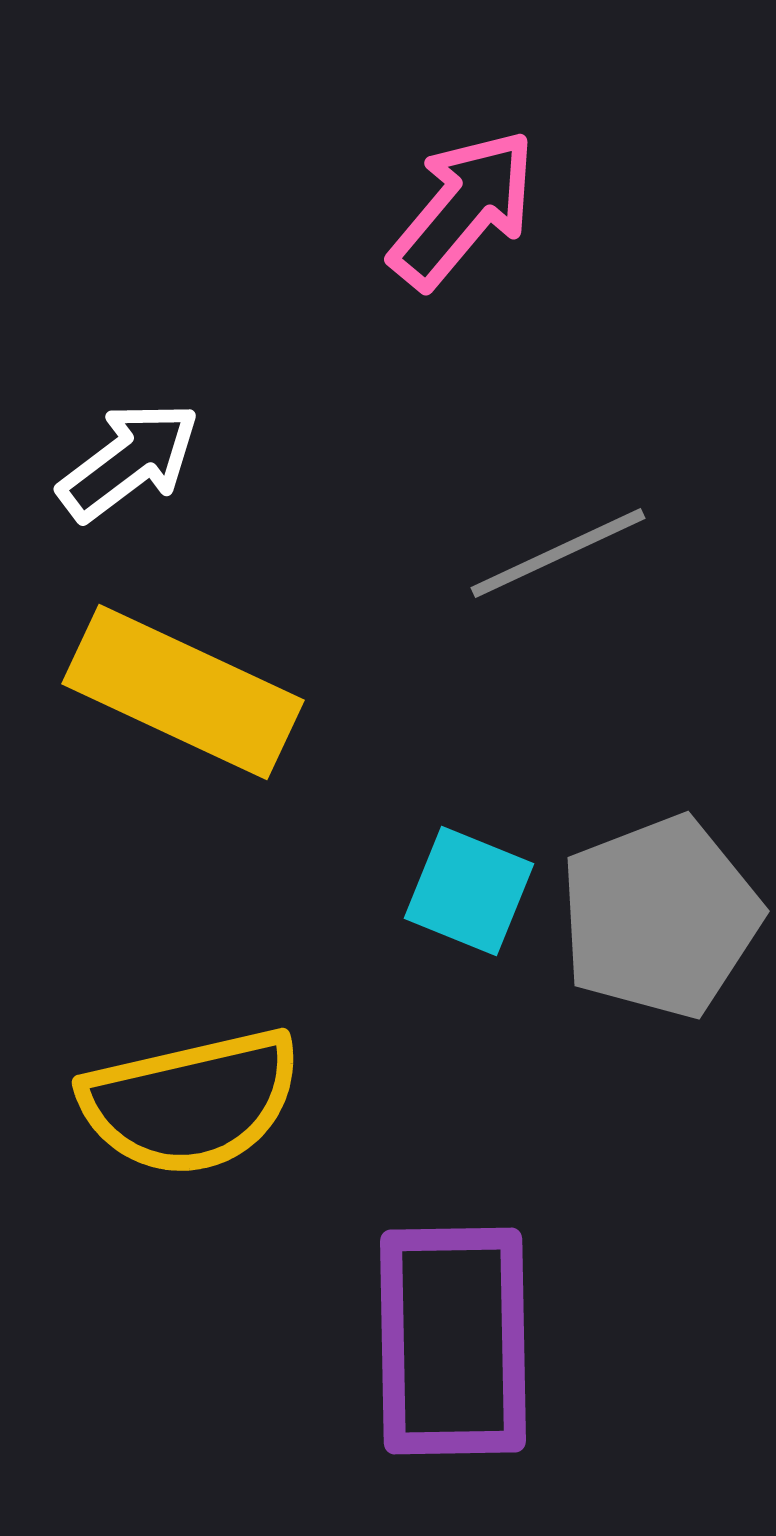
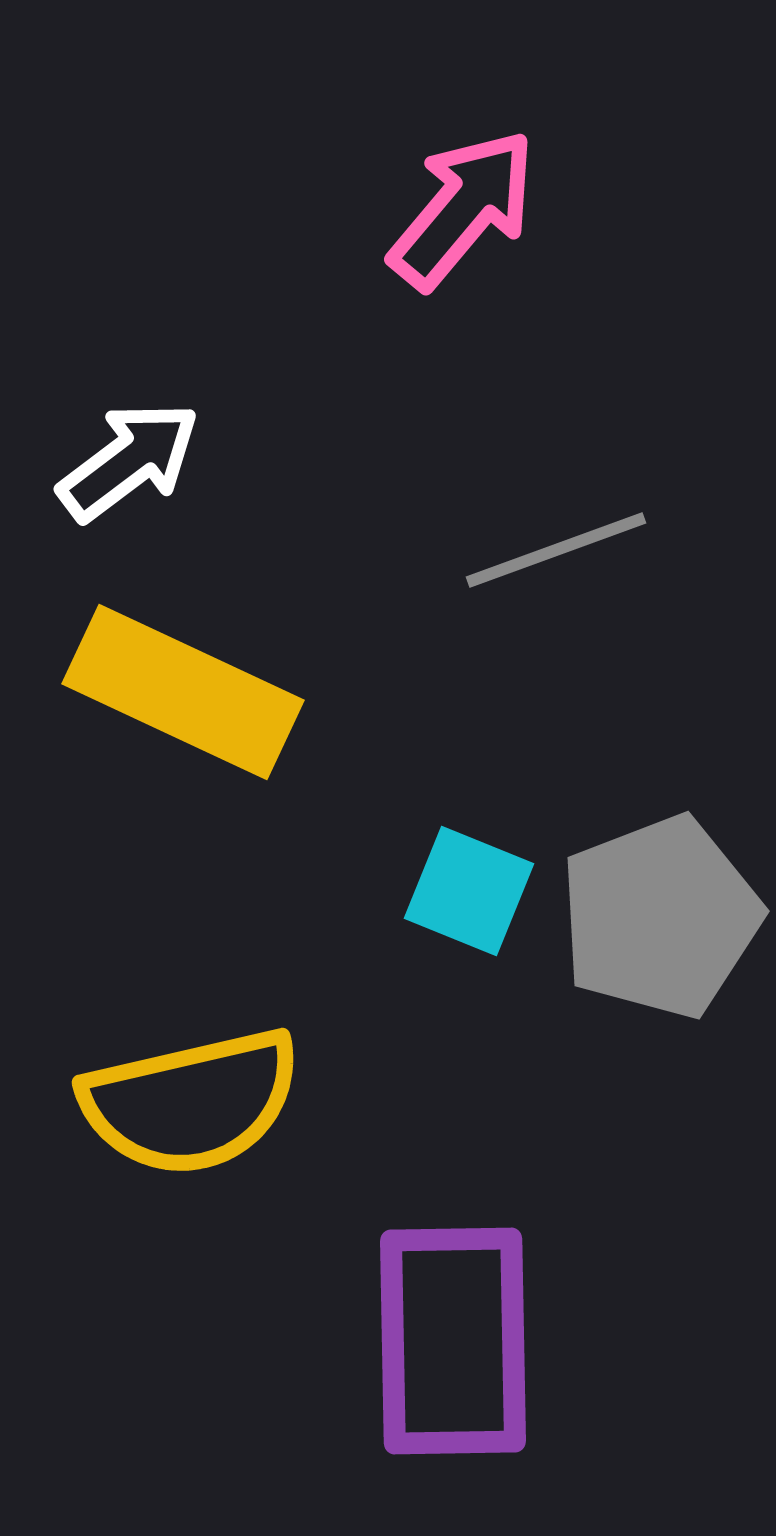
gray line: moved 2 px left, 3 px up; rotated 5 degrees clockwise
